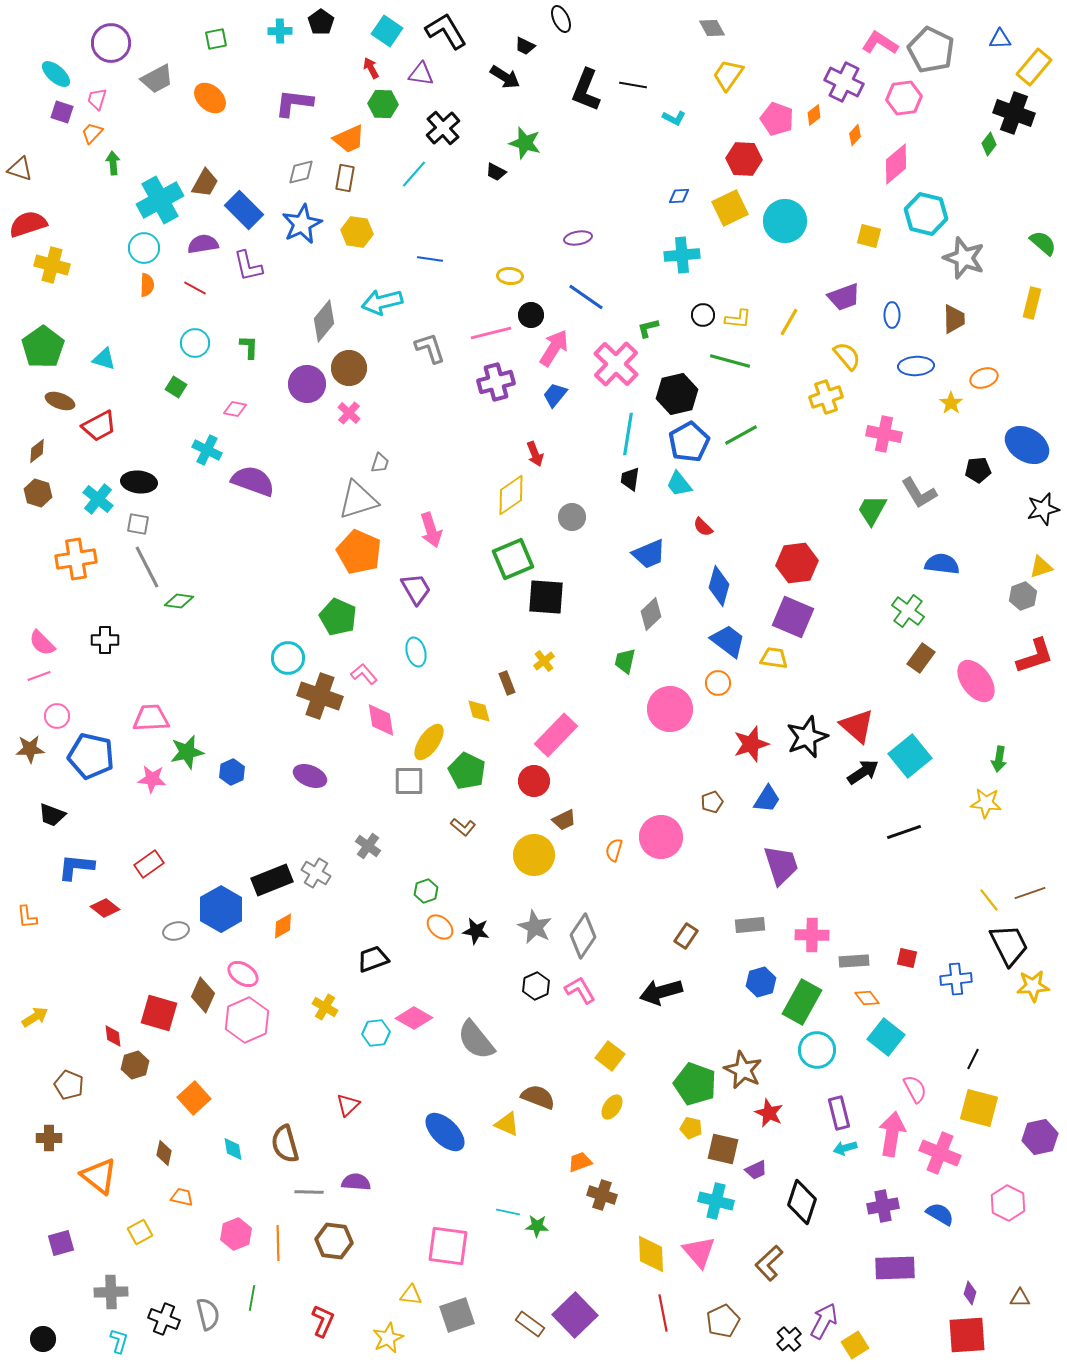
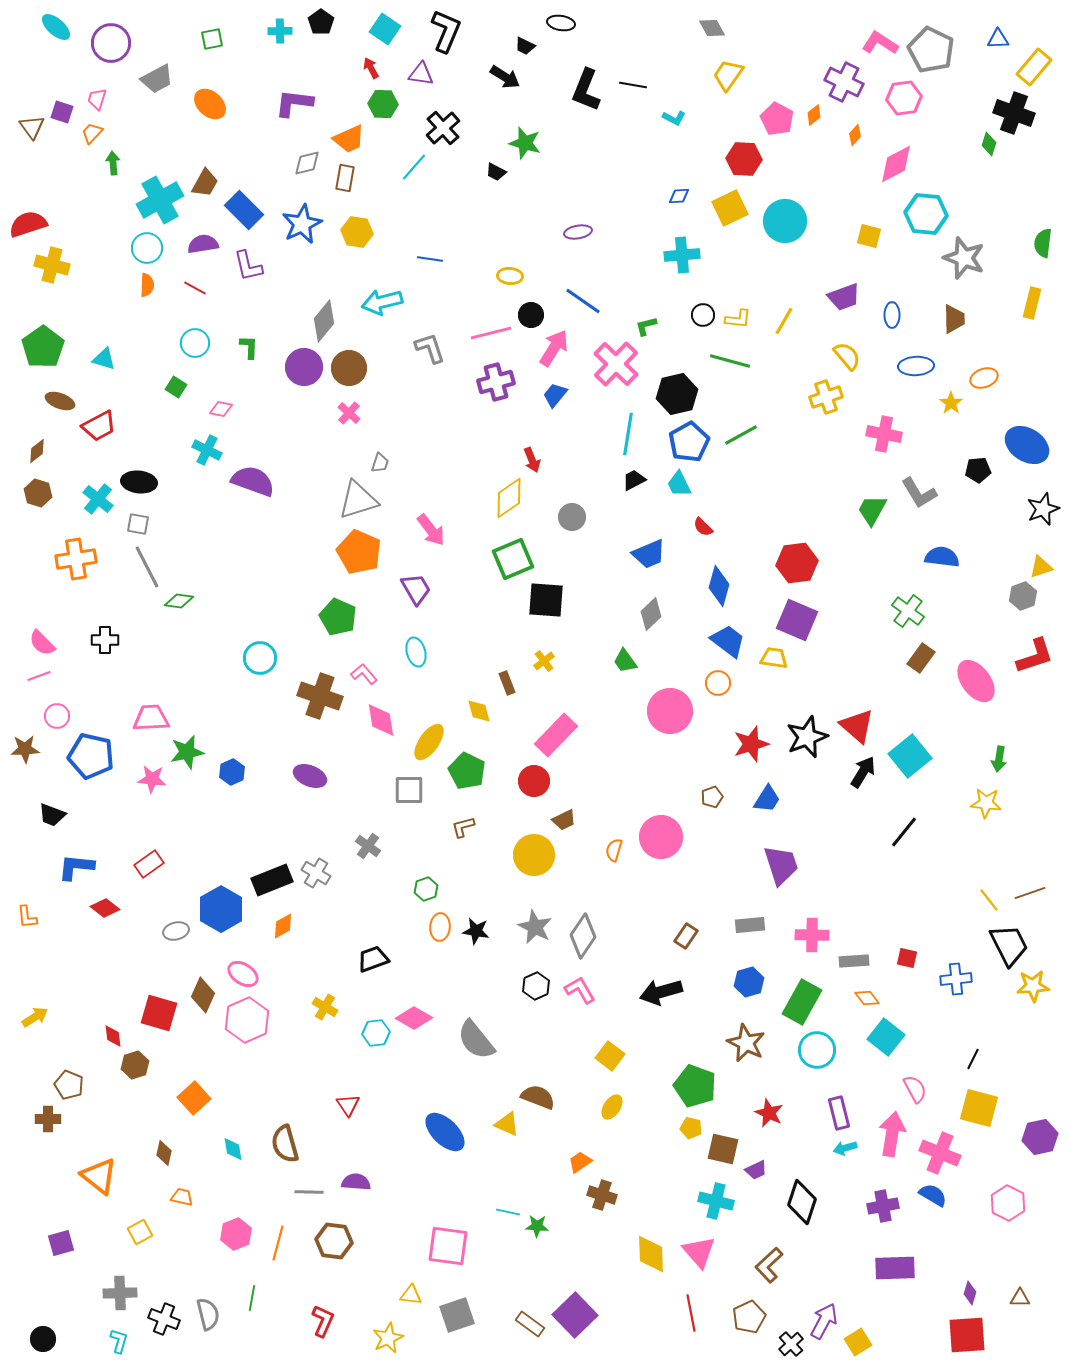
black ellipse at (561, 19): moved 4 px down; rotated 56 degrees counterclockwise
cyan square at (387, 31): moved 2 px left, 2 px up
black L-shape at (446, 31): rotated 54 degrees clockwise
green square at (216, 39): moved 4 px left
blue triangle at (1000, 39): moved 2 px left
cyan ellipse at (56, 74): moved 47 px up
orange ellipse at (210, 98): moved 6 px down
pink pentagon at (777, 119): rotated 8 degrees clockwise
green diamond at (989, 144): rotated 20 degrees counterclockwise
pink diamond at (896, 164): rotated 12 degrees clockwise
brown triangle at (20, 169): moved 12 px right, 42 px up; rotated 36 degrees clockwise
gray diamond at (301, 172): moved 6 px right, 9 px up
cyan line at (414, 174): moved 7 px up
cyan hexagon at (926, 214): rotated 9 degrees counterclockwise
purple ellipse at (578, 238): moved 6 px up
green semicircle at (1043, 243): rotated 124 degrees counterclockwise
cyan circle at (144, 248): moved 3 px right
blue line at (586, 297): moved 3 px left, 4 px down
yellow line at (789, 322): moved 5 px left, 1 px up
green L-shape at (648, 328): moved 2 px left, 2 px up
purple circle at (307, 384): moved 3 px left, 17 px up
pink diamond at (235, 409): moved 14 px left
red arrow at (535, 454): moved 3 px left, 6 px down
black trapezoid at (630, 479): moved 4 px right, 1 px down; rotated 55 degrees clockwise
cyan trapezoid at (679, 484): rotated 12 degrees clockwise
yellow diamond at (511, 495): moved 2 px left, 3 px down
black star at (1043, 509): rotated 8 degrees counterclockwise
pink arrow at (431, 530): rotated 20 degrees counterclockwise
blue semicircle at (942, 564): moved 7 px up
black square at (546, 597): moved 3 px down
purple square at (793, 617): moved 4 px right, 3 px down
cyan circle at (288, 658): moved 28 px left
green trapezoid at (625, 661): rotated 48 degrees counterclockwise
pink circle at (670, 709): moved 2 px down
brown star at (30, 749): moved 5 px left
black arrow at (863, 772): rotated 24 degrees counterclockwise
gray square at (409, 781): moved 9 px down
brown pentagon at (712, 802): moved 5 px up
brown L-shape at (463, 827): rotated 125 degrees clockwise
black line at (904, 832): rotated 32 degrees counterclockwise
green hexagon at (426, 891): moved 2 px up
orange ellipse at (440, 927): rotated 52 degrees clockwise
blue hexagon at (761, 982): moved 12 px left
brown star at (743, 1070): moved 3 px right, 27 px up
green pentagon at (695, 1084): moved 2 px down
red triangle at (348, 1105): rotated 20 degrees counterclockwise
brown cross at (49, 1138): moved 1 px left, 19 px up
orange trapezoid at (580, 1162): rotated 15 degrees counterclockwise
blue semicircle at (940, 1214): moved 7 px left, 19 px up
orange line at (278, 1243): rotated 16 degrees clockwise
brown L-shape at (769, 1263): moved 2 px down
gray cross at (111, 1292): moved 9 px right, 1 px down
red line at (663, 1313): moved 28 px right
brown pentagon at (723, 1321): moved 26 px right, 4 px up
black cross at (789, 1339): moved 2 px right, 5 px down
yellow square at (855, 1345): moved 3 px right, 3 px up
